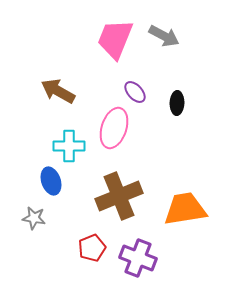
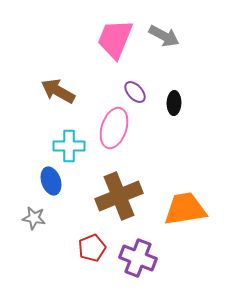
black ellipse: moved 3 px left
